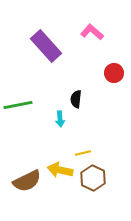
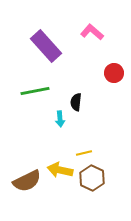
black semicircle: moved 3 px down
green line: moved 17 px right, 14 px up
yellow line: moved 1 px right
brown hexagon: moved 1 px left
